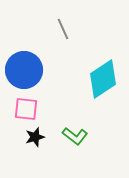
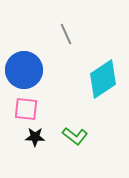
gray line: moved 3 px right, 5 px down
black star: rotated 18 degrees clockwise
